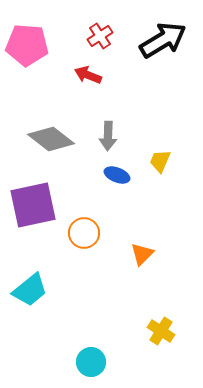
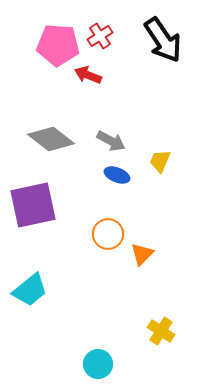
black arrow: rotated 87 degrees clockwise
pink pentagon: moved 31 px right
gray arrow: moved 3 px right, 5 px down; rotated 64 degrees counterclockwise
orange circle: moved 24 px right, 1 px down
cyan circle: moved 7 px right, 2 px down
